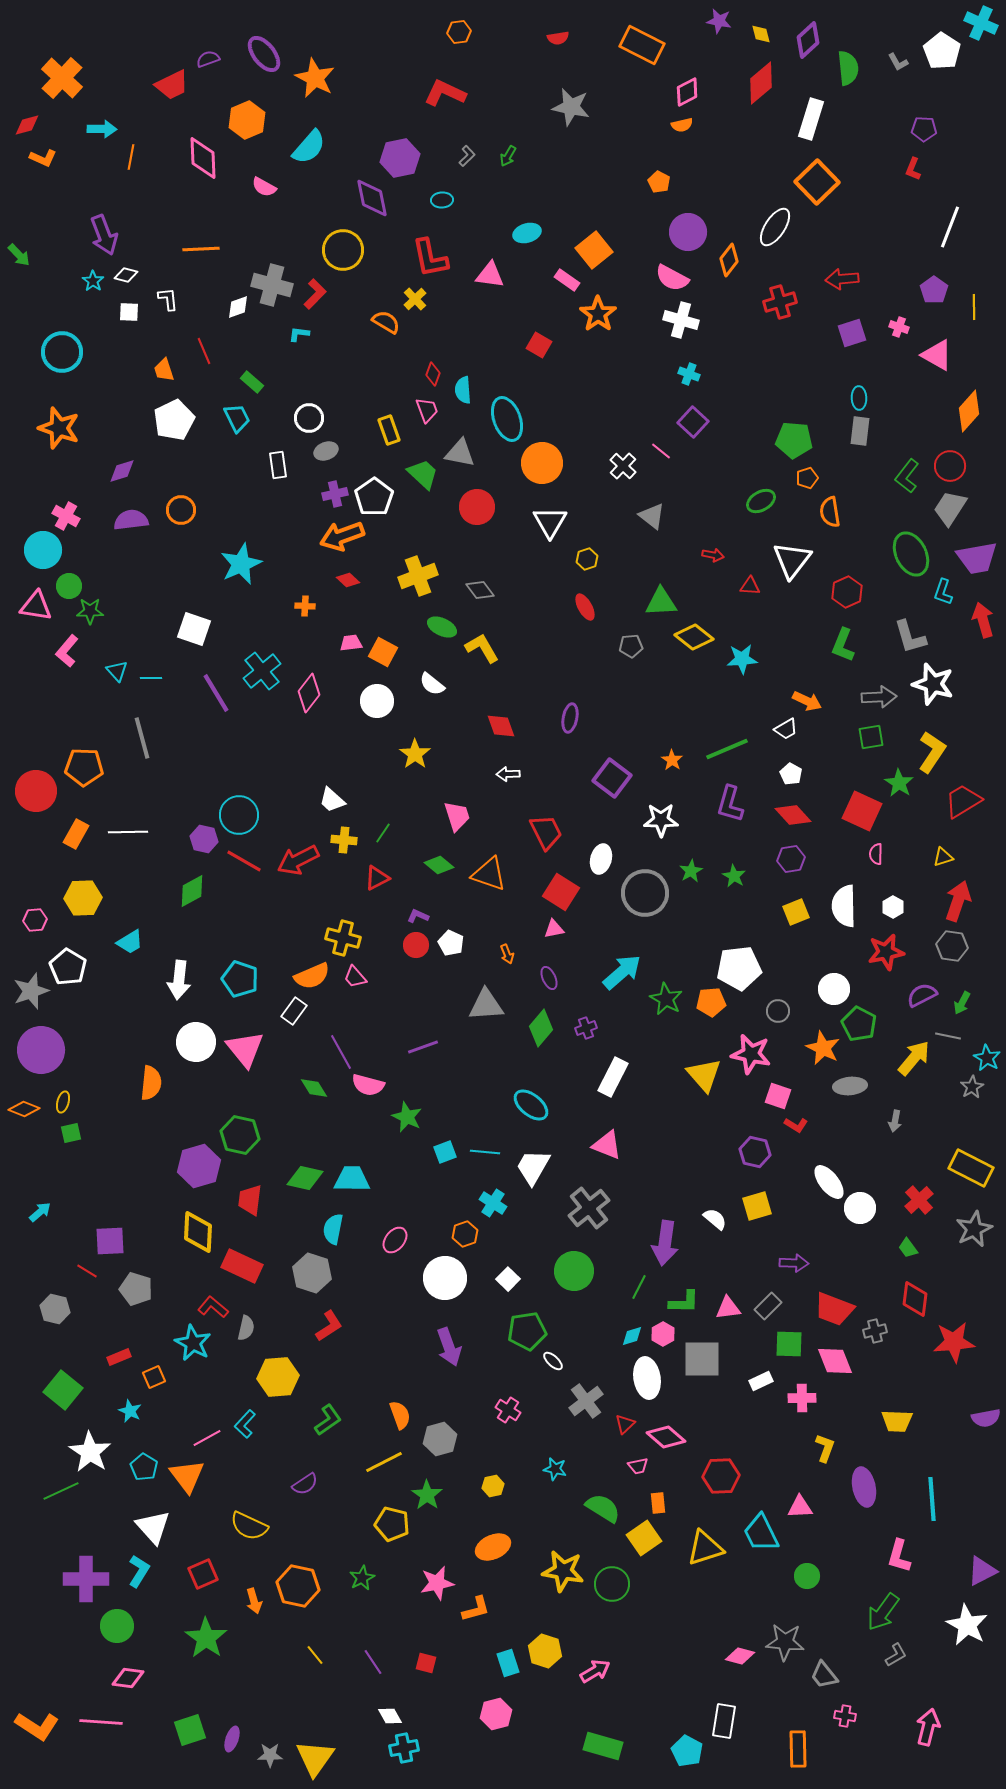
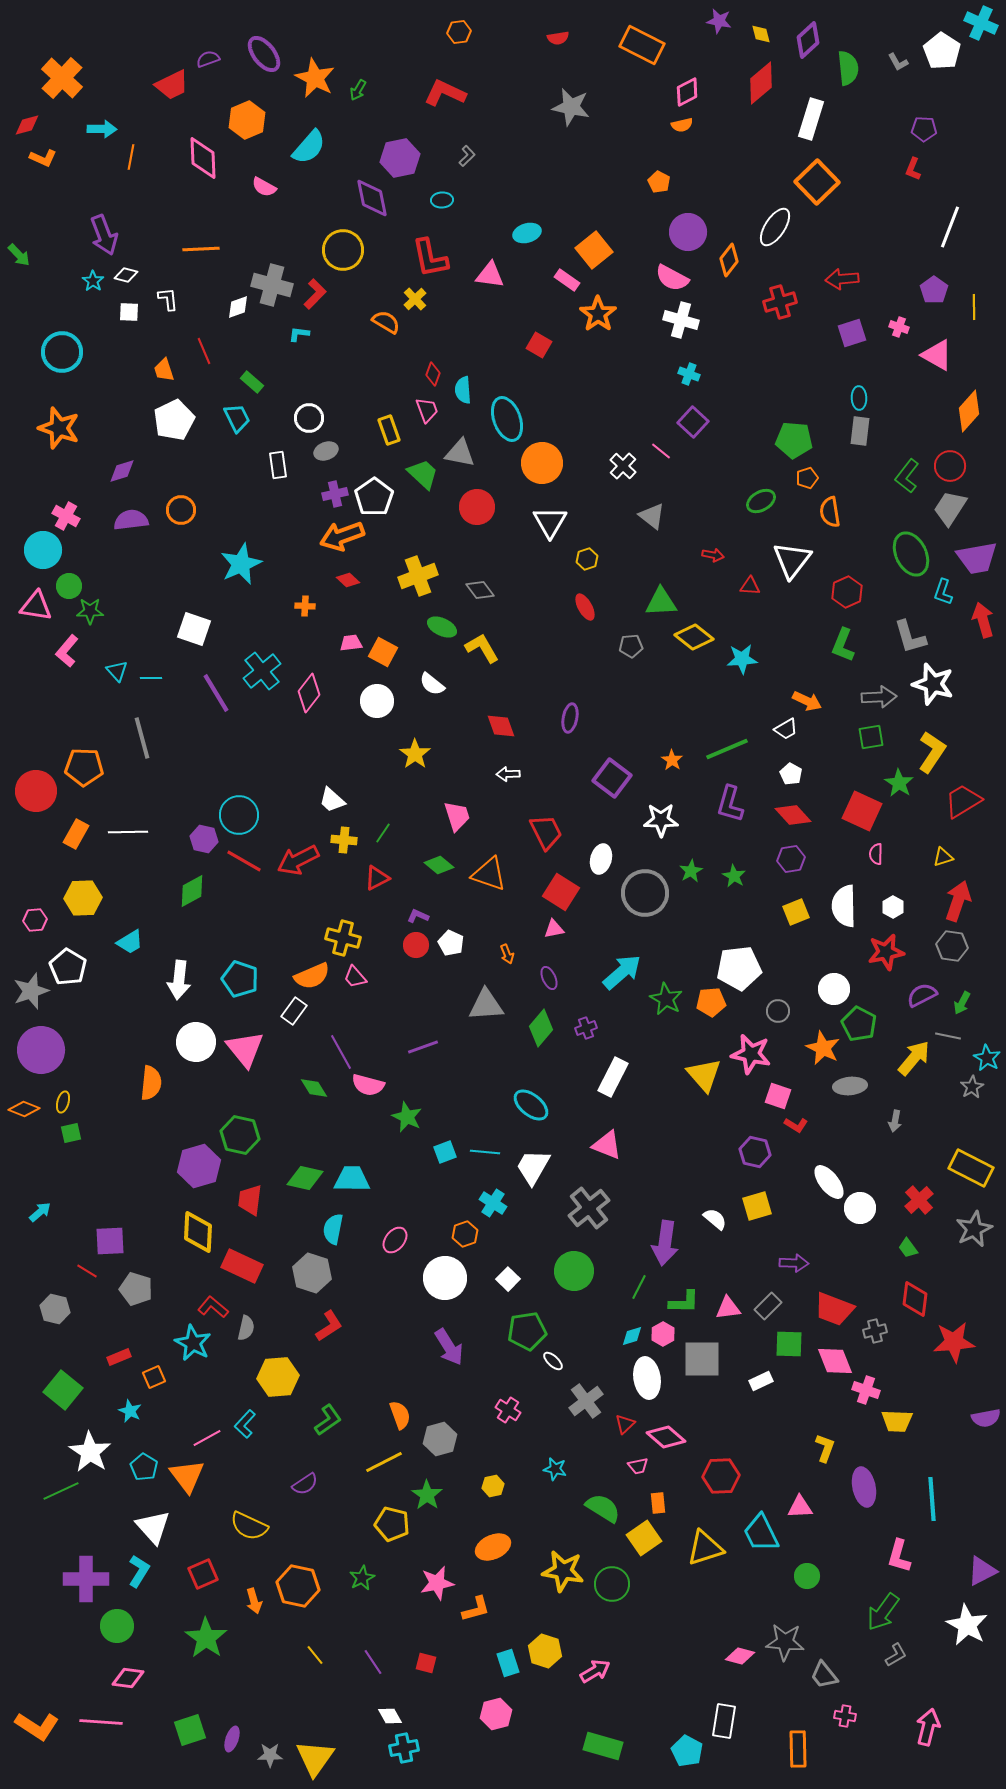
green arrow at (508, 156): moved 150 px left, 66 px up
purple arrow at (449, 1347): rotated 12 degrees counterclockwise
pink cross at (802, 1398): moved 64 px right, 8 px up; rotated 20 degrees clockwise
